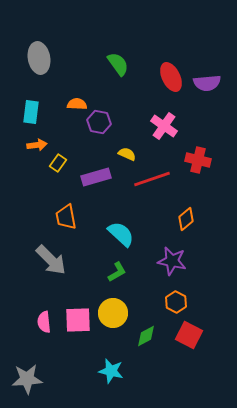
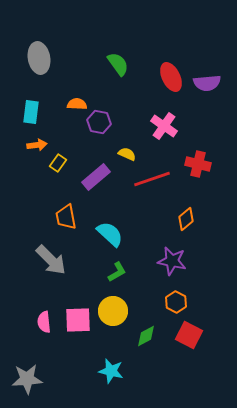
red cross: moved 4 px down
purple rectangle: rotated 24 degrees counterclockwise
cyan semicircle: moved 11 px left
yellow circle: moved 2 px up
